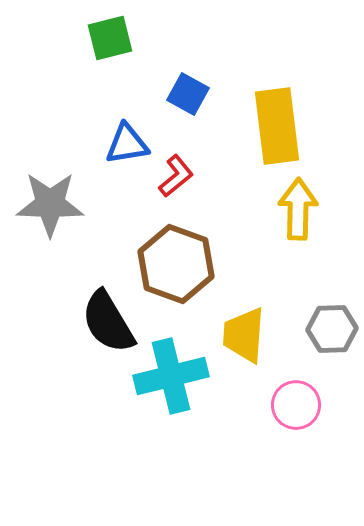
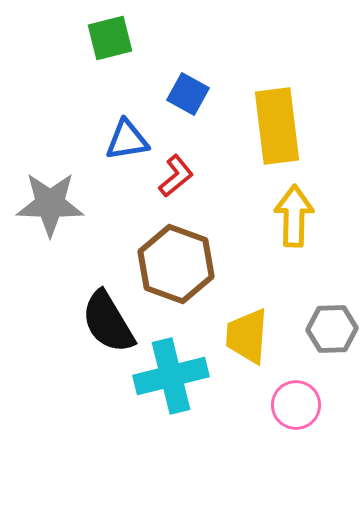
blue triangle: moved 4 px up
yellow arrow: moved 4 px left, 7 px down
yellow trapezoid: moved 3 px right, 1 px down
